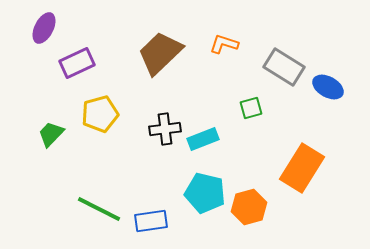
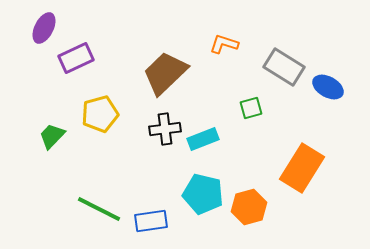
brown trapezoid: moved 5 px right, 20 px down
purple rectangle: moved 1 px left, 5 px up
green trapezoid: moved 1 px right, 2 px down
cyan pentagon: moved 2 px left, 1 px down
